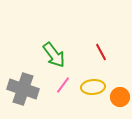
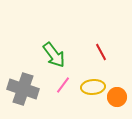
orange circle: moved 3 px left
